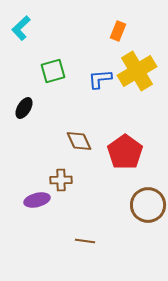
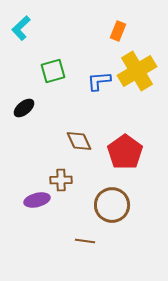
blue L-shape: moved 1 px left, 2 px down
black ellipse: rotated 20 degrees clockwise
brown circle: moved 36 px left
